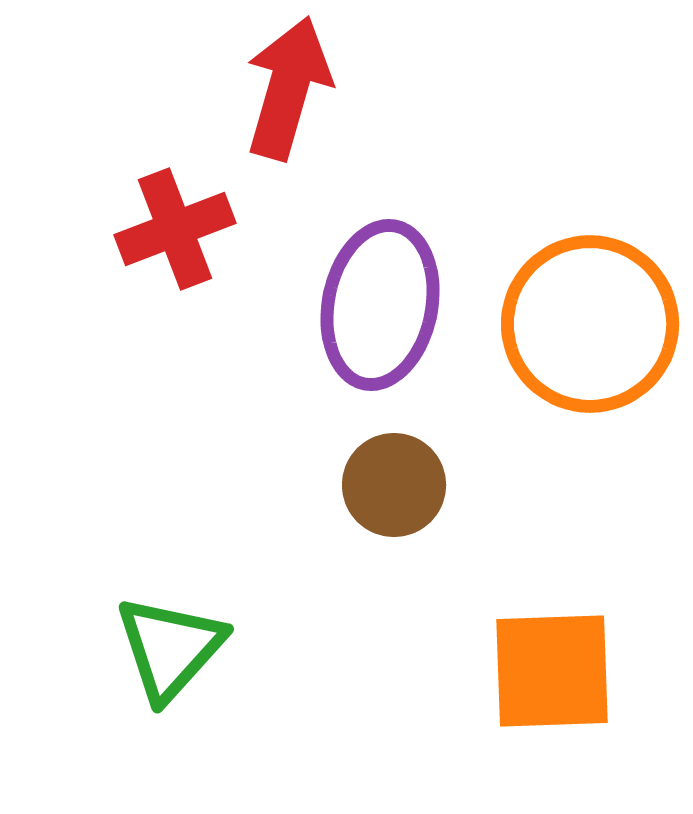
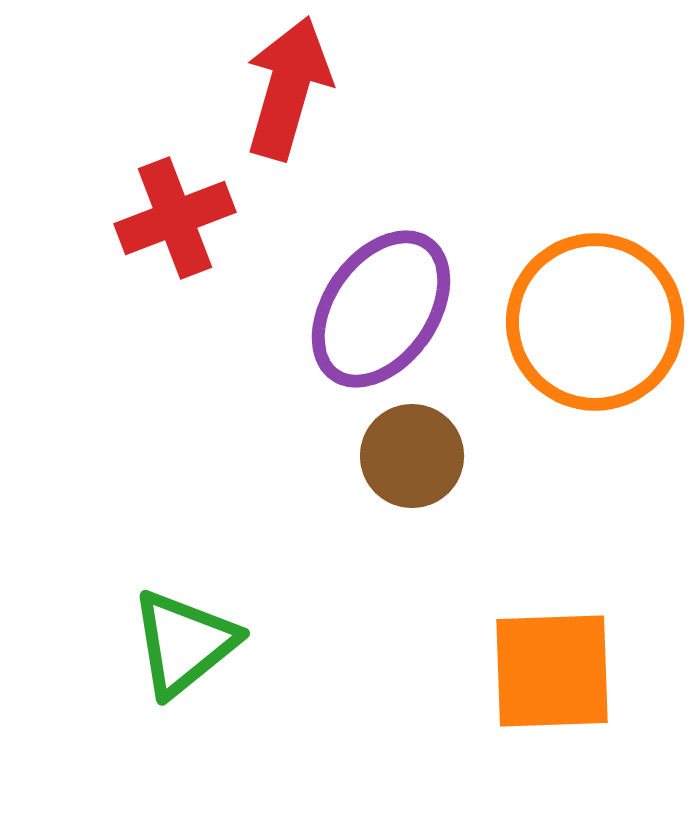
red cross: moved 11 px up
purple ellipse: moved 1 px right, 4 px down; rotated 24 degrees clockwise
orange circle: moved 5 px right, 2 px up
brown circle: moved 18 px right, 29 px up
green triangle: moved 14 px right, 5 px up; rotated 9 degrees clockwise
